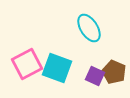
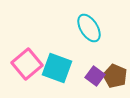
pink square: rotated 12 degrees counterclockwise
brown pentagon: moved 1 px right, 4 px down
purple square: rotated 12 degrees clockwise
